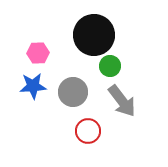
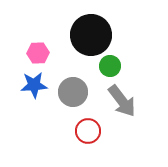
black circle: moved 3 px left
blue star: moved 1 px right, 1 px up
